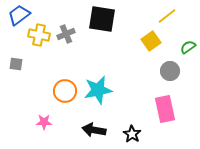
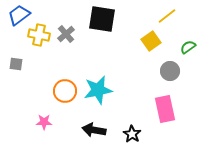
gray cross: rotated 18 degrees counterclockwise
